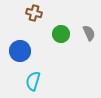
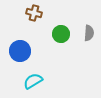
gray semicircle: rotated 28 degrees clockwise
cyan semicircle: rotated 42 degrees clockwise
